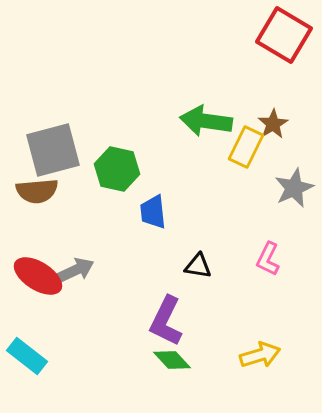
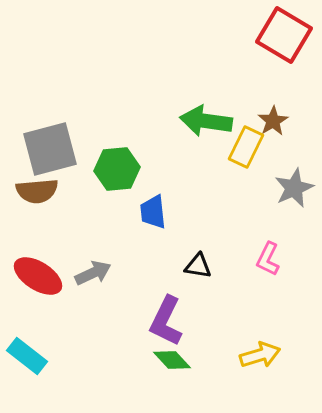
brown star: moved 3 px up
gray square: moved 3 px left, 1 px up
green hexagon: rotated 18 degrees counterclockwise
gray arrow: moved 17 px right, 3 px down
